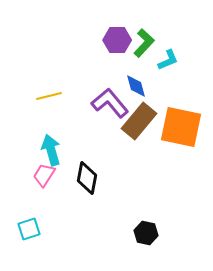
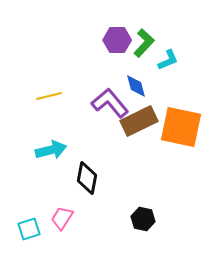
brown rectangle: rotated 24 degrees clockwise
cyan arrow: rotated 92 degrees clockwise
pink trapezoid: moved 18 px right, 43 px down
black hexagon: moved 3 px left, 14 px up
